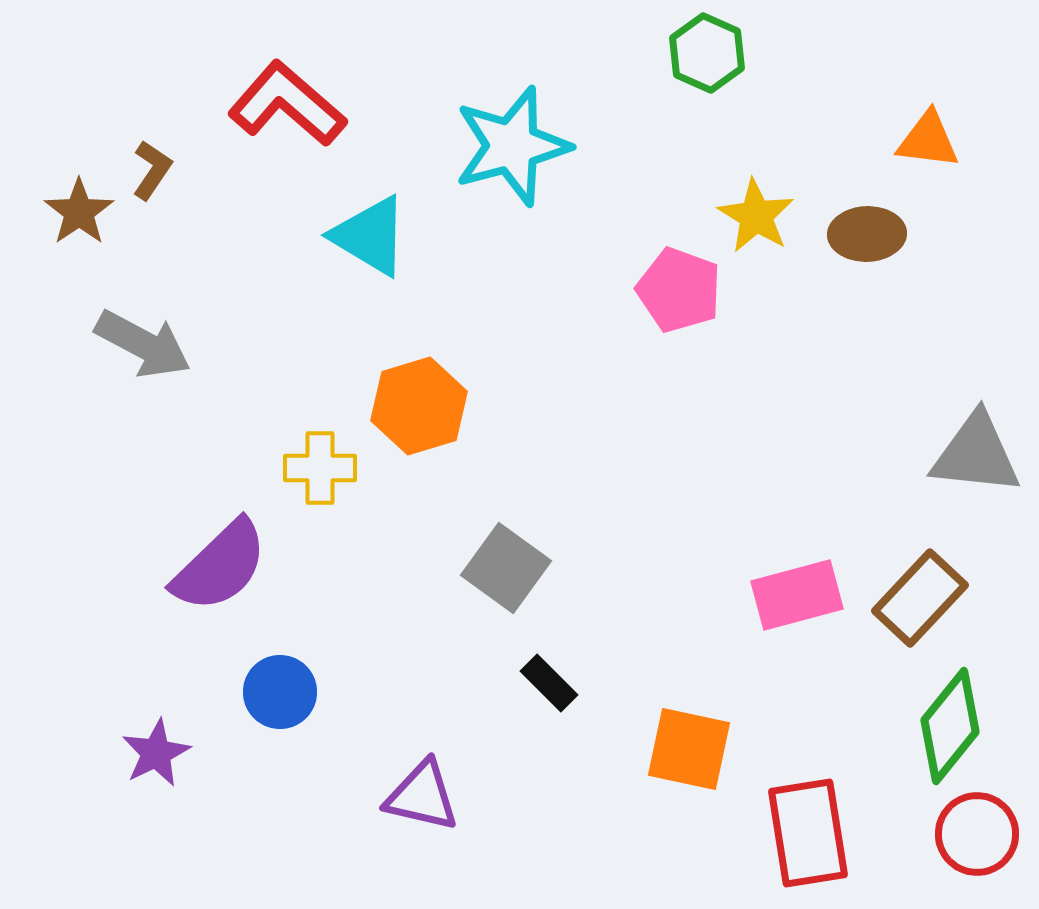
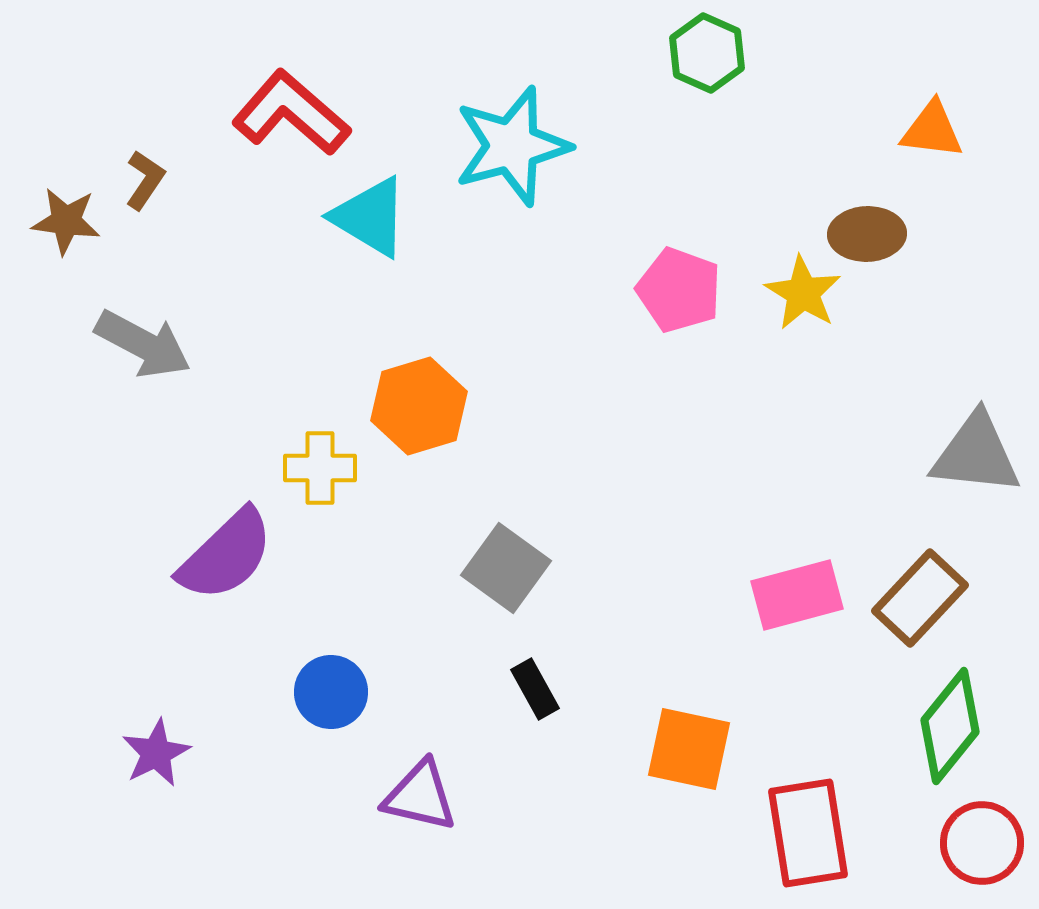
red L-shape: moved 4 px right, 9 px down
orange triangle: moved 4 px right, 10 px up
brown L-shape: moved 7 px left, 10 px down
brown star: moved 13 px left, 9 px down; rotated 30 degrees counterclockwise
yellow star: moved 47 px right, 77 px down
cyan triangle: moved 19 px up
purple semicircle: moved 6 px right, 11 px up
black rectangle: moved 14 px left, 6 px down; rotated 16 degrees clockwise
blue circle: moved 51 px right
purple triangle: moved 2 px left
red circle: moved 5 px right, 9 px down
